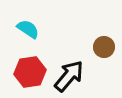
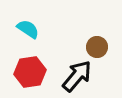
brown circle: moved 7 px left
black arrow: moved 8 px right
